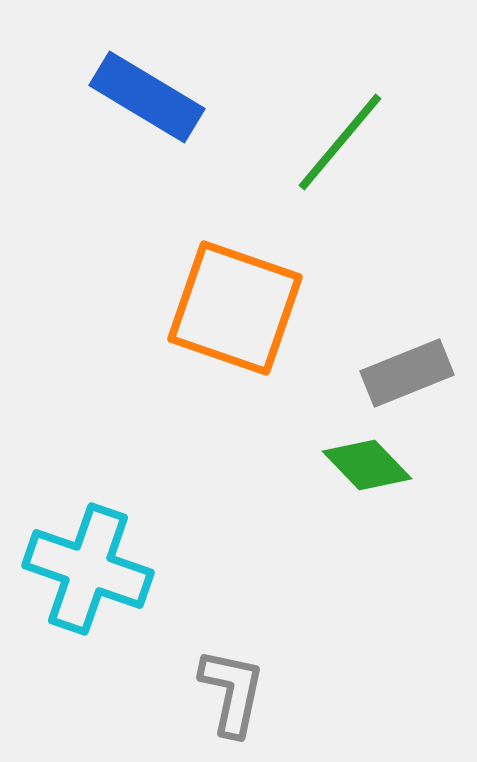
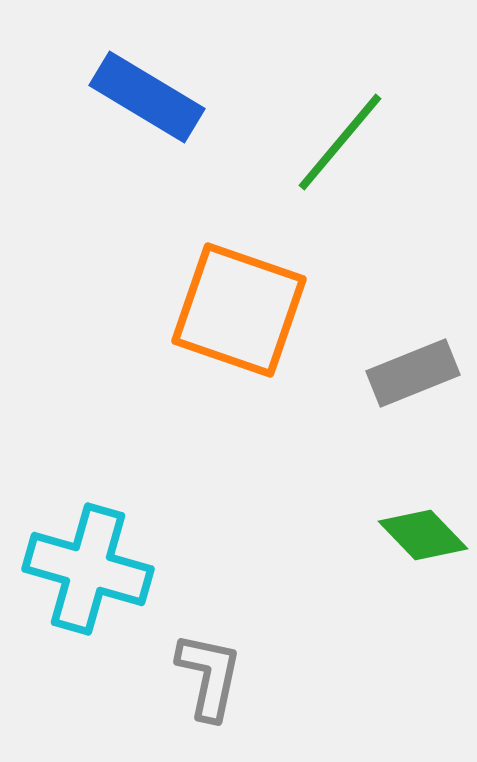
orange square: moved 4 px right, 2 px down
gray rectangle: moved 6 px right
green diamond: moved 56 px right, 70 px down
cyan cross: rotated 3 degrees counterclockwise
gray L-shape: moved 23 px left, 16 px up
